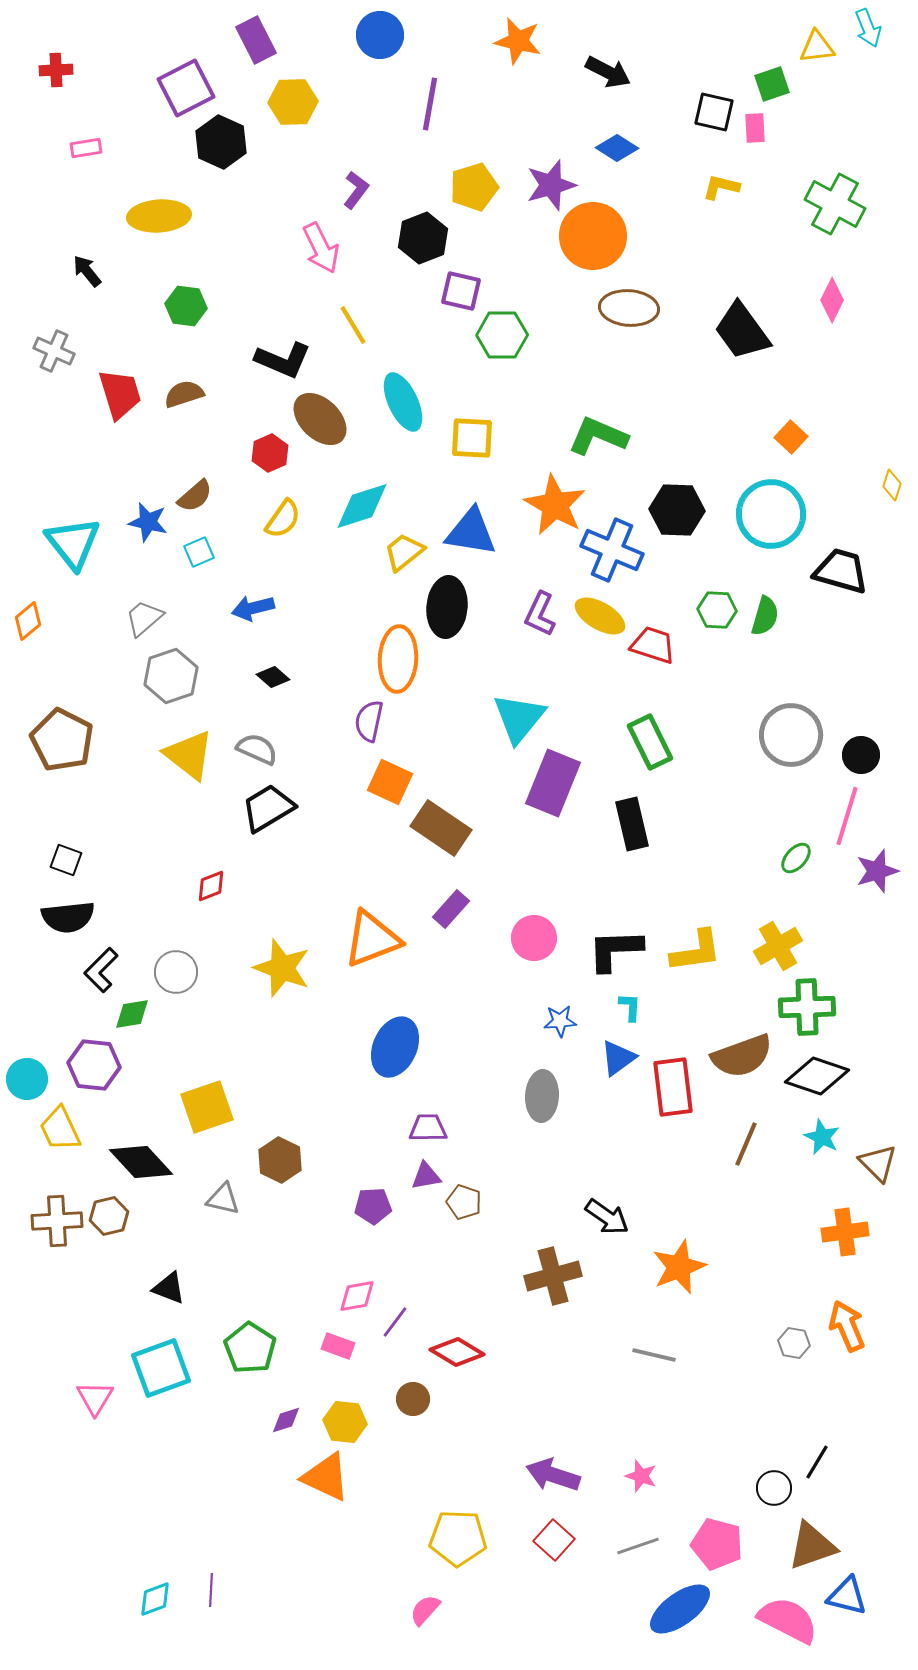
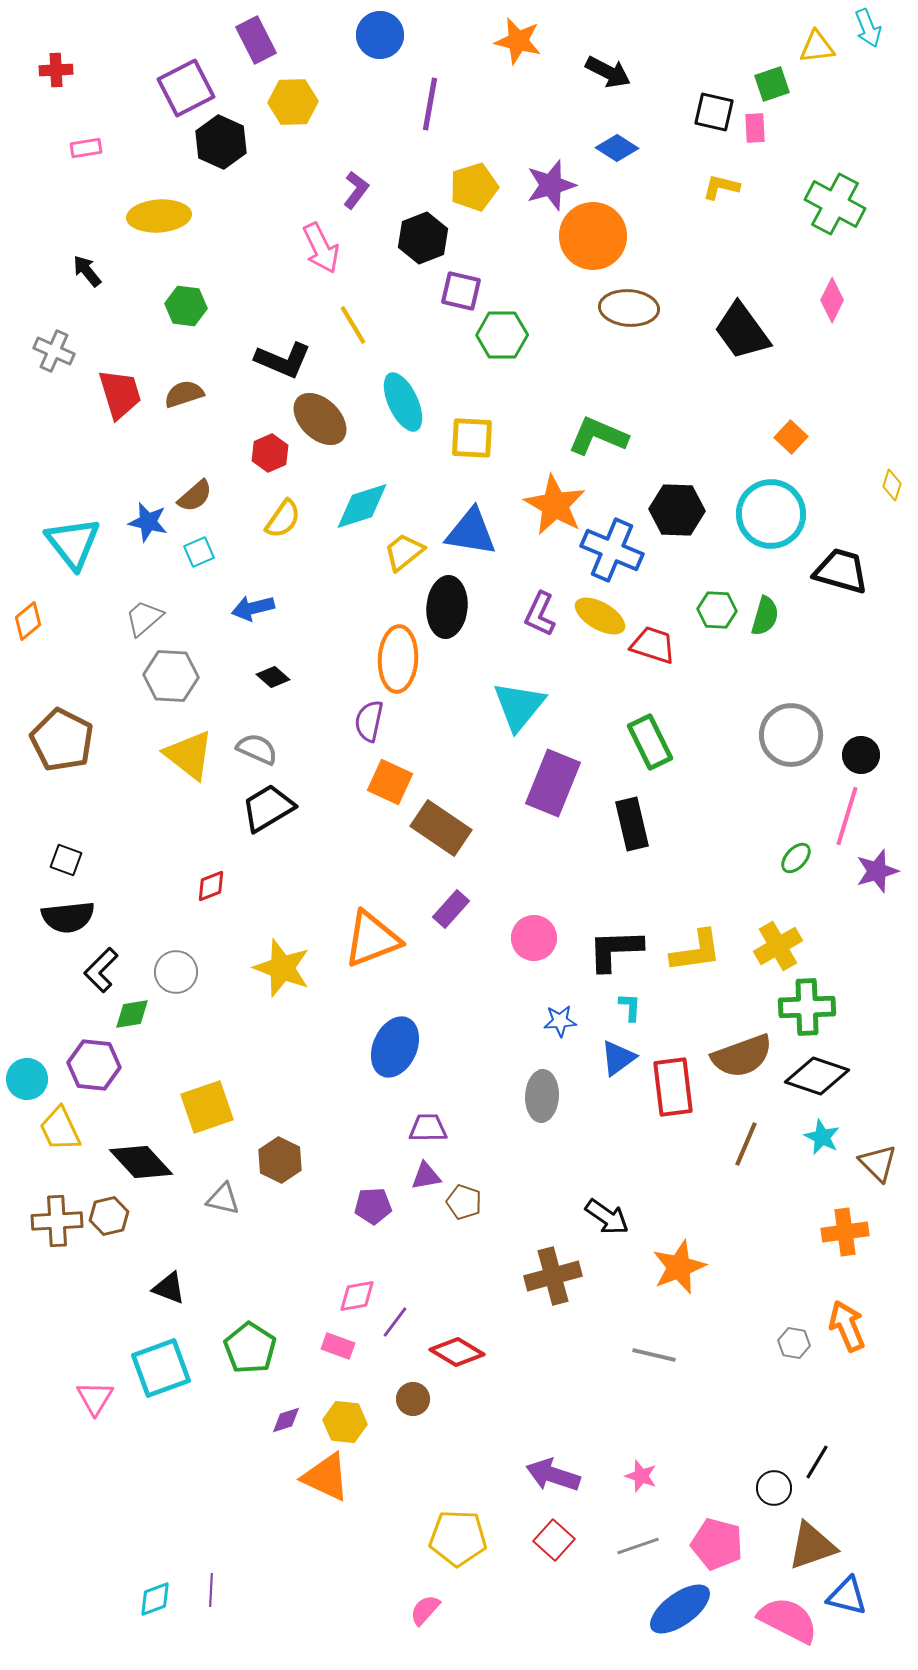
gray hexagon at (171, 676): rotated 22 degrees clockwise
cyan triangle at (519, 718): moved 12 px up
